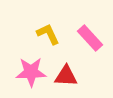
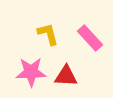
yellow L-shape: rotated 10 degrees clockwise
